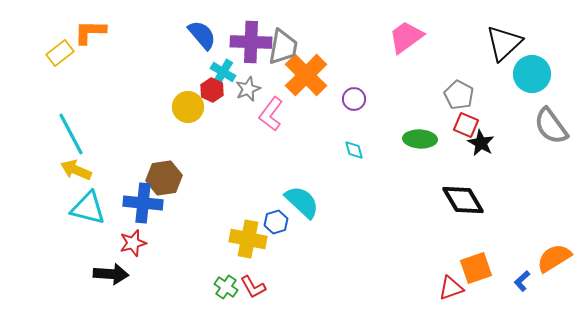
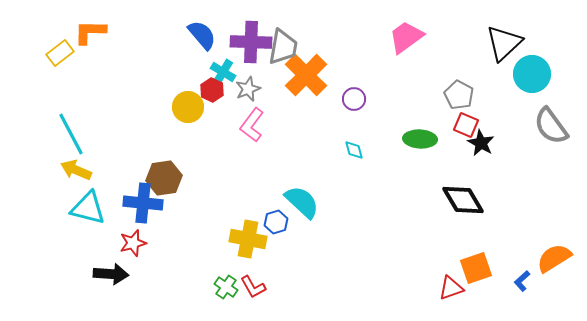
pink L-shape: moved 19 px left, 11 px down
